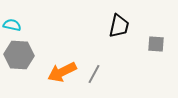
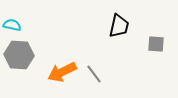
gray line: rotated 66 degrees counterclockwise
